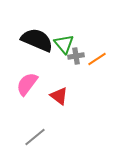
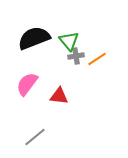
black semicircle: moved 3 px left, 2 px up; rotated 44 degrees counterclockwise
green triangle: moved 5 px right, 3 px up
red triangle: rotated 30 degrees counterclockwise
